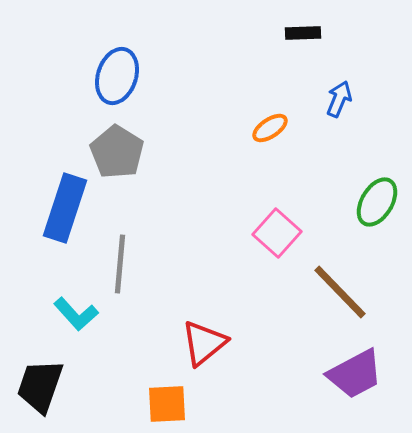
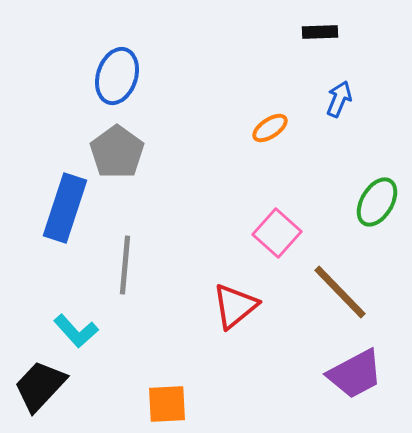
black rectangle: moved 17 px right, 1 px up
gray pentagon: rotated 4 degrees clockwise
gray line: moved 5 px right, 1 px down
cyan L-shape: moved 17 px down
red triangle: moved 31 px right, 37 px up
black trapezoid: rotated 24 degrees clockwise
